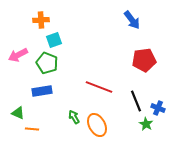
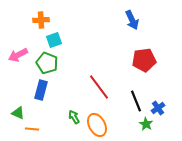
blue arrow: rotated 12 degrees clockwise
red line: rotated 32 degrees clockwise
blue rectangle: moved 1 px left, 1 px up; rotated 66 degrees counterclockwise
blue cross: rotated 32 degrees clockwise
